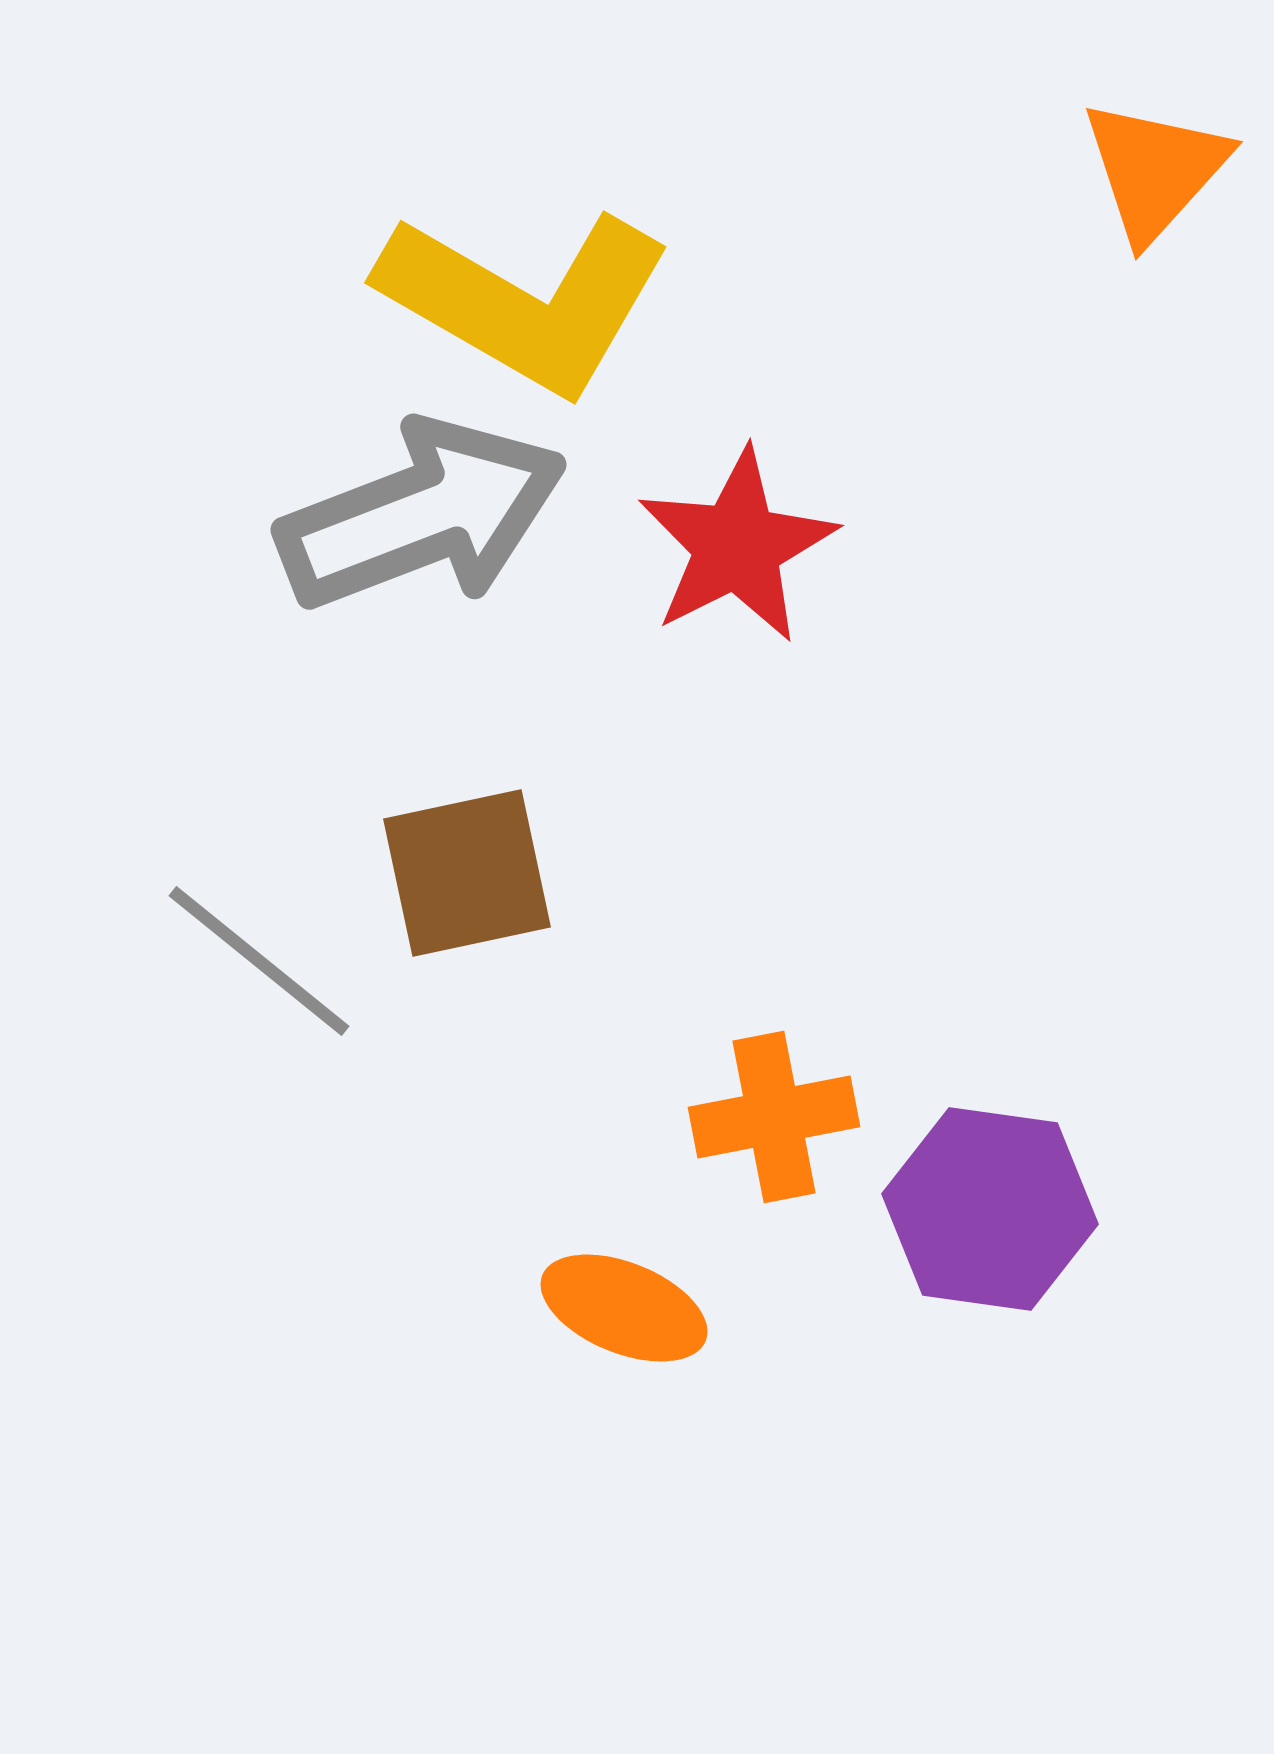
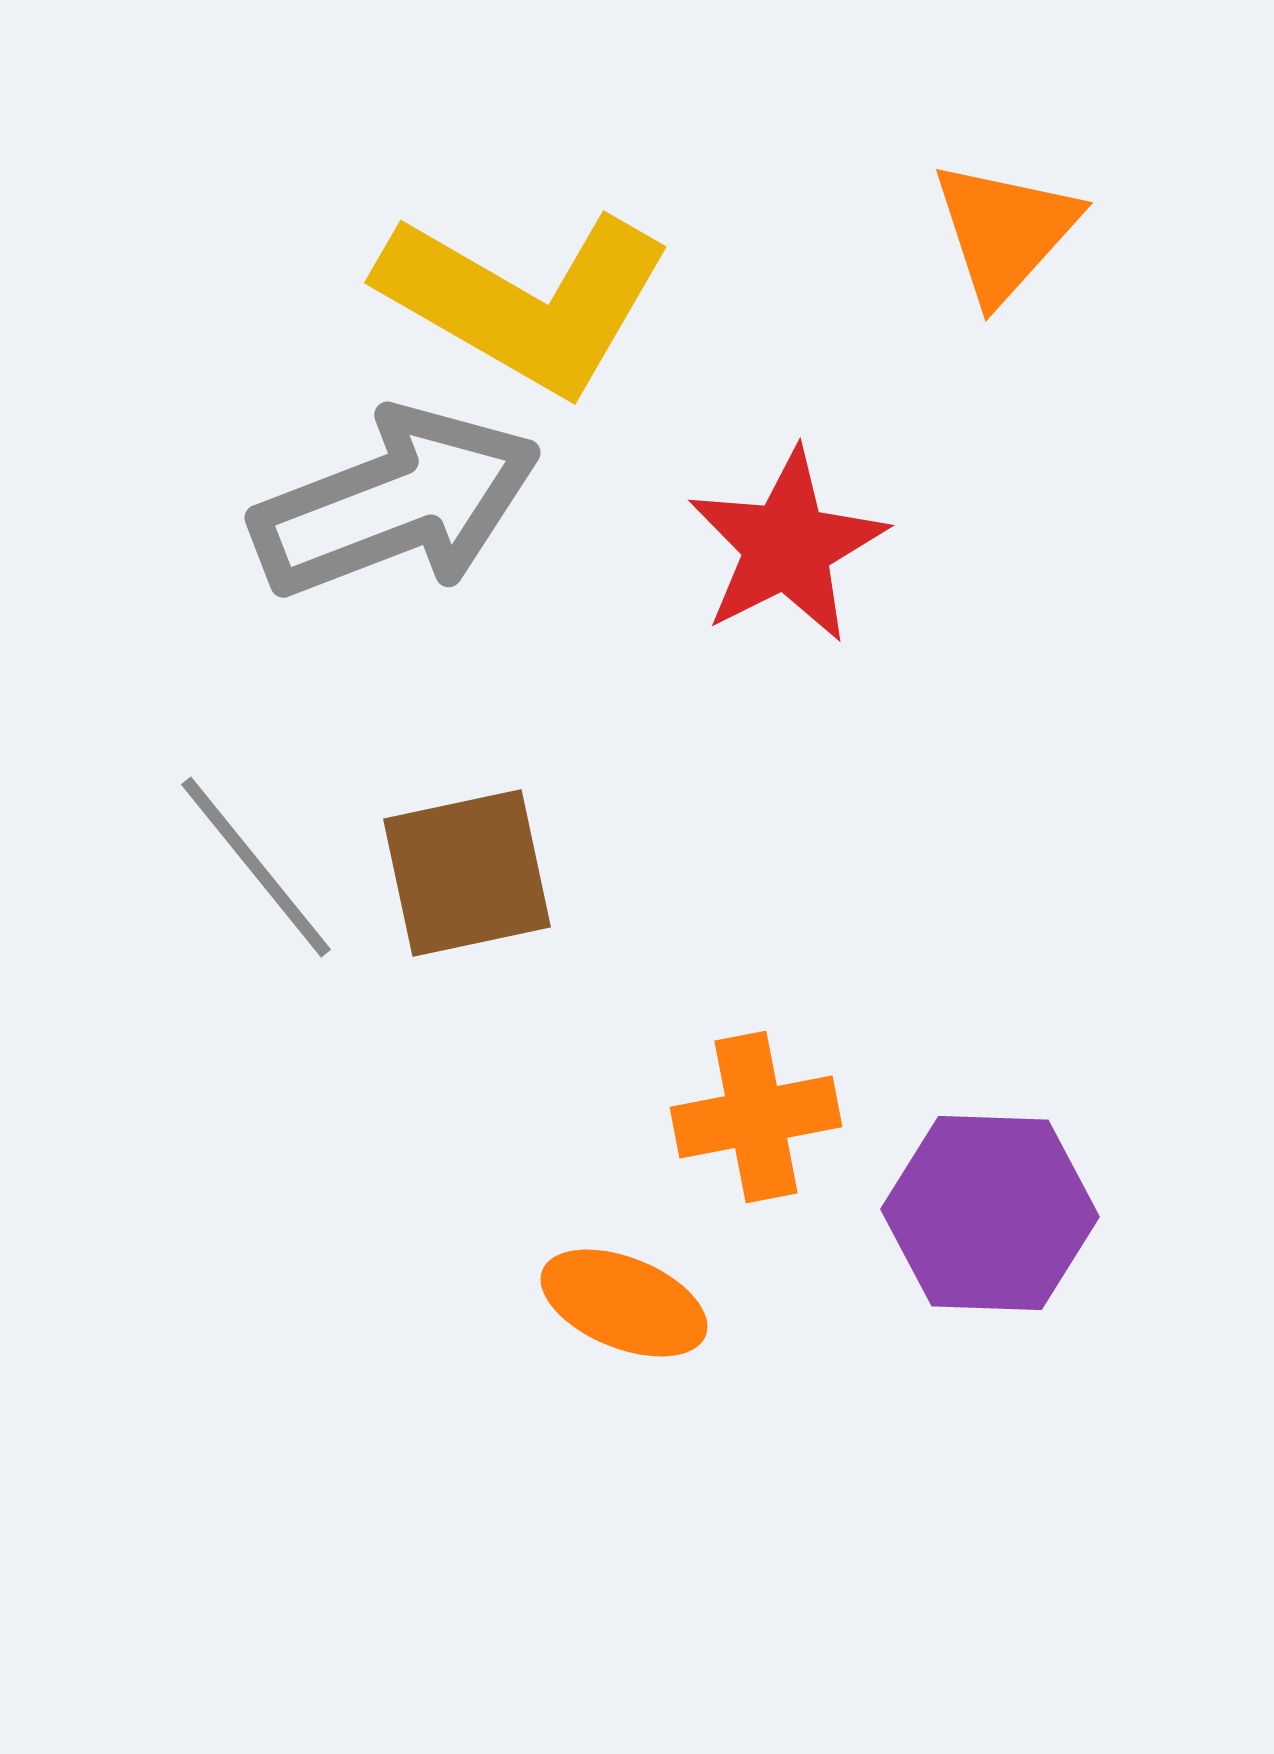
orange triangle: moved 150 px left, 61 px down
gray arrow: moved 26 px left, 12 px up
red star: moved 50 px right
gray line: moved 3 px left, 94 px up; rotated 12 degrees clockwise
orange cross: moved 18 px left
purple hexagon: moved 4 px down; rotated 6 degrees counterclockwise
orange ellipse: moved 5 px up
